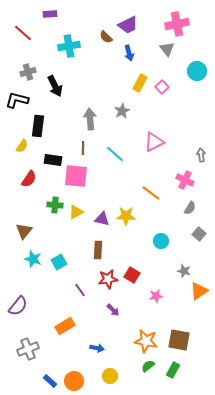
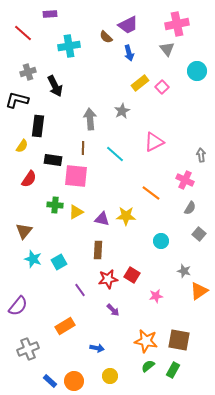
yellow rectangle at (140, 83): rotated 24 degrees clockwise
